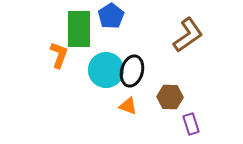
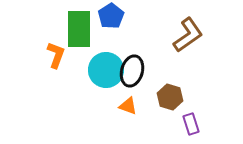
orange L-shape: moved 3 px left
brown hexagon: rotated 15 degrees clockwise
